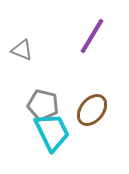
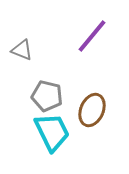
purple line: rotated 9 degrees clockwise
gray pentagon: moved 4 px right, 9 px up
brown ellipse: rotated 16 degrees counterclockwise
